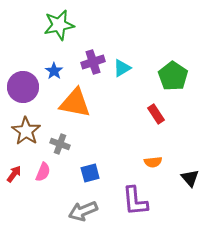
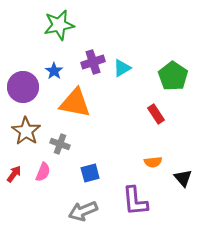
black triangle: moved 7 px left
